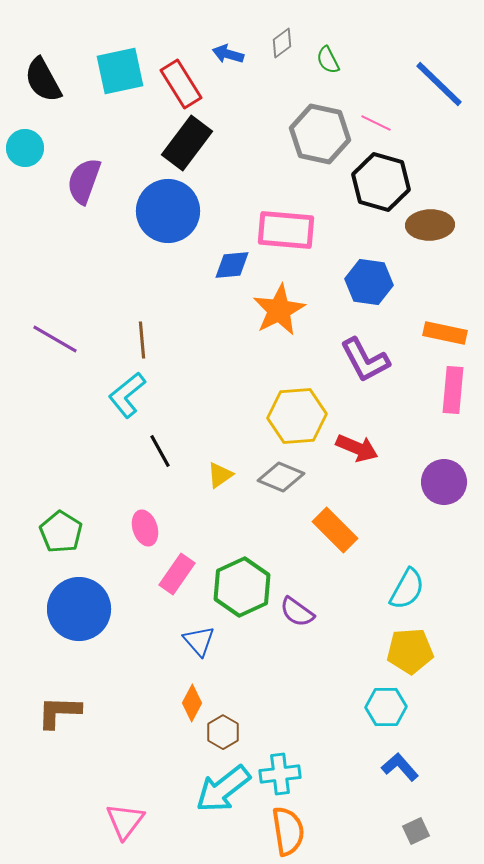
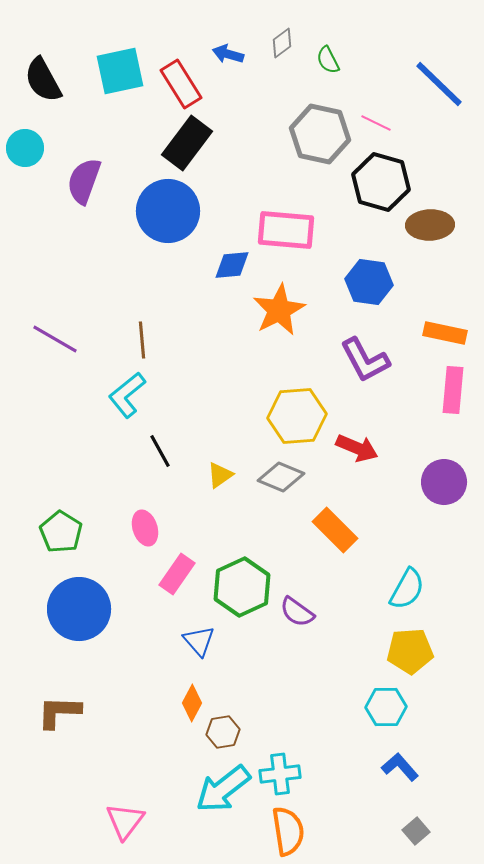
brown hexagon at (223, 732): rotated 20 degrees clockwise
gray square at (416, 831): rotated 16 degrees counterclockwise
